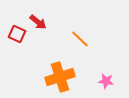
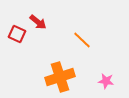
orange line: moved 2 px right, 1 px down
